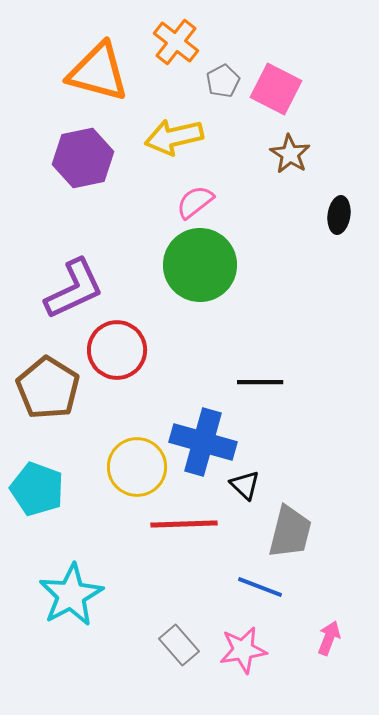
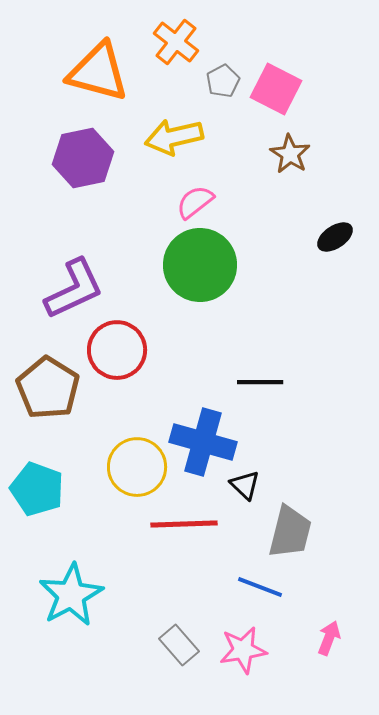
black ellipse: moved 4 px left, 22 px down; rotated 48 degrees clockwise
